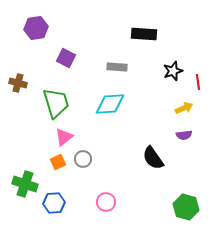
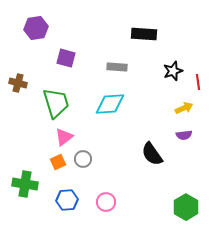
purple square: rotated 12 degrees counterclockwise
black semicircle: moved 1 px left, 4 px up
green cross: rotated 10 degrees counterclockwise
blue hexagon: moved 13 px right, 3 px up
green hexagon: rotated 15 degrees clockwise
